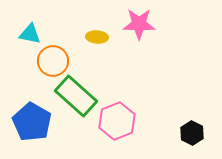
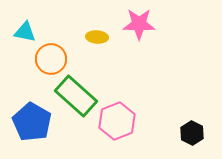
cyan triangle: moved 5 px left, 2 px up
orange circle: moved 2 px left, 2 px up
